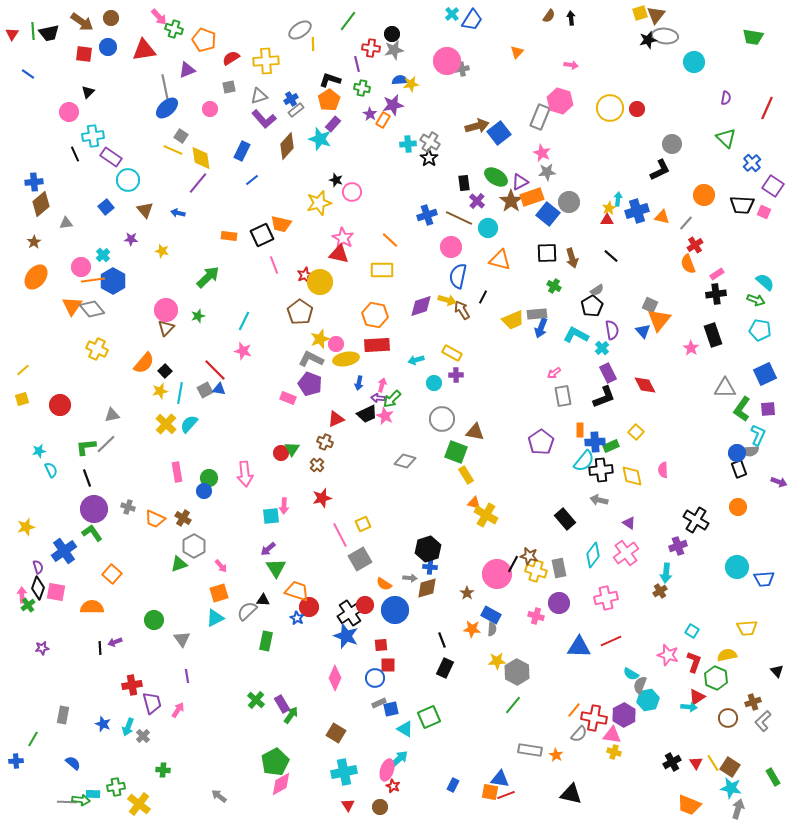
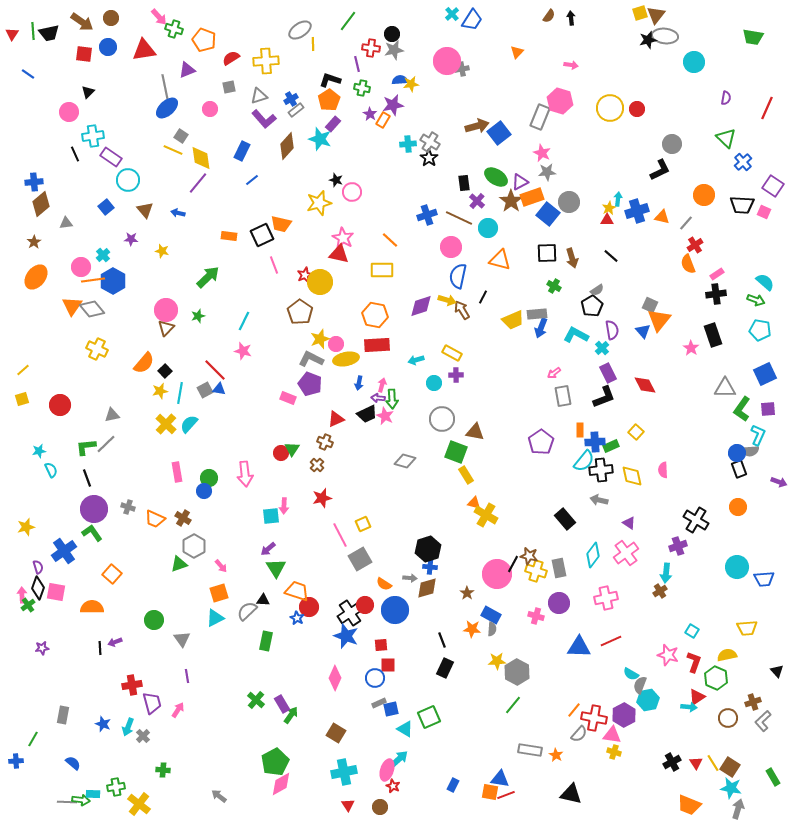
blue cross at (752, 163): moved 9 px left, 1 px up
green arrow at (392, 399): rotated 48 degrees counterclockwise
